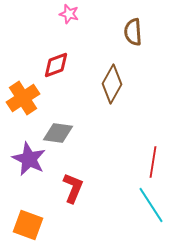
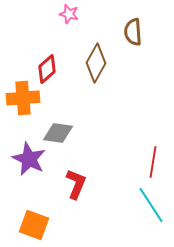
red diamond: moved 9 px left, 4 px down; rotated 20 degrees counterclockwise
brown diamond: moved 16 px left, 21 px up
orange cross: rotated 28 degrees clockwise
red L-shape: moved 3 px right, 4 px up
orange square: moved 6 px right
